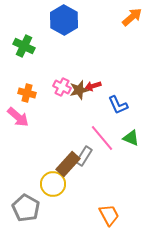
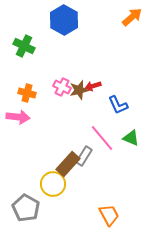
pink arrow: rotated 35 degrees counterclockwise
